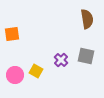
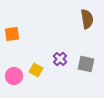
gray square: moved 8 px down
purple cross: moved 1 px left, 1 px up
yellow square: moved 1 px up
pink circle: moved 1 px left, 1 px down
